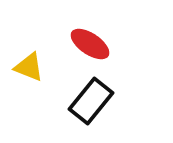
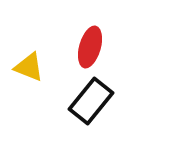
red ellipse: moved 3 px down; rotated 72 degrees clockwise
